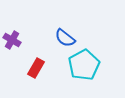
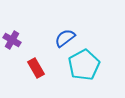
blue semicircle: rotated 105 degrees clockwise
red rectangle: rotated 60 degrees counterclockwise
